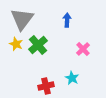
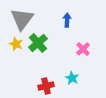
green cross: moved 2 px up
